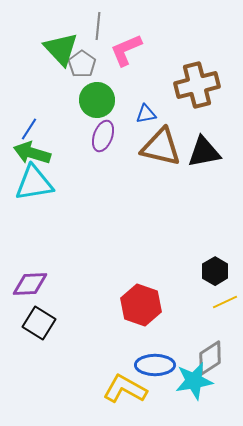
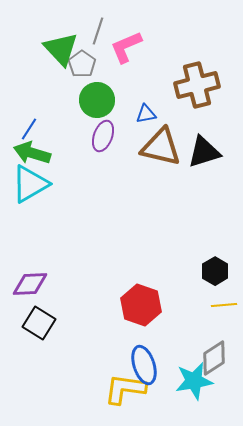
gray line: moved 5 px down; rotated 12 degrees clockwise
pink L-shape: moved 3 px up
black triangle: rotated 6 degrees counterclockwise
cyan triangle: moved 4 px left, 1 px down; rotated 21 degrees counterclockwise
yellow line: moved 1 px left, 3 px down; rotated 20 degrees clockwise
gray diamond: moved 4 px right
blue ellipse: moved 11 px left; rotated 72 degrees clockwise
yellow L-shape: rotated 21 degrees counterclockwise
